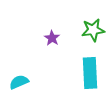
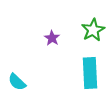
green star: rotated 20 degrees counterclockwise
cyan semicircle: moved 2 px left; rotated 114 degrees counterclockwise
